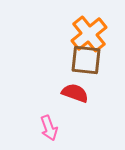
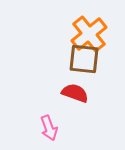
brown square: moved 2 px left, 1 px up
